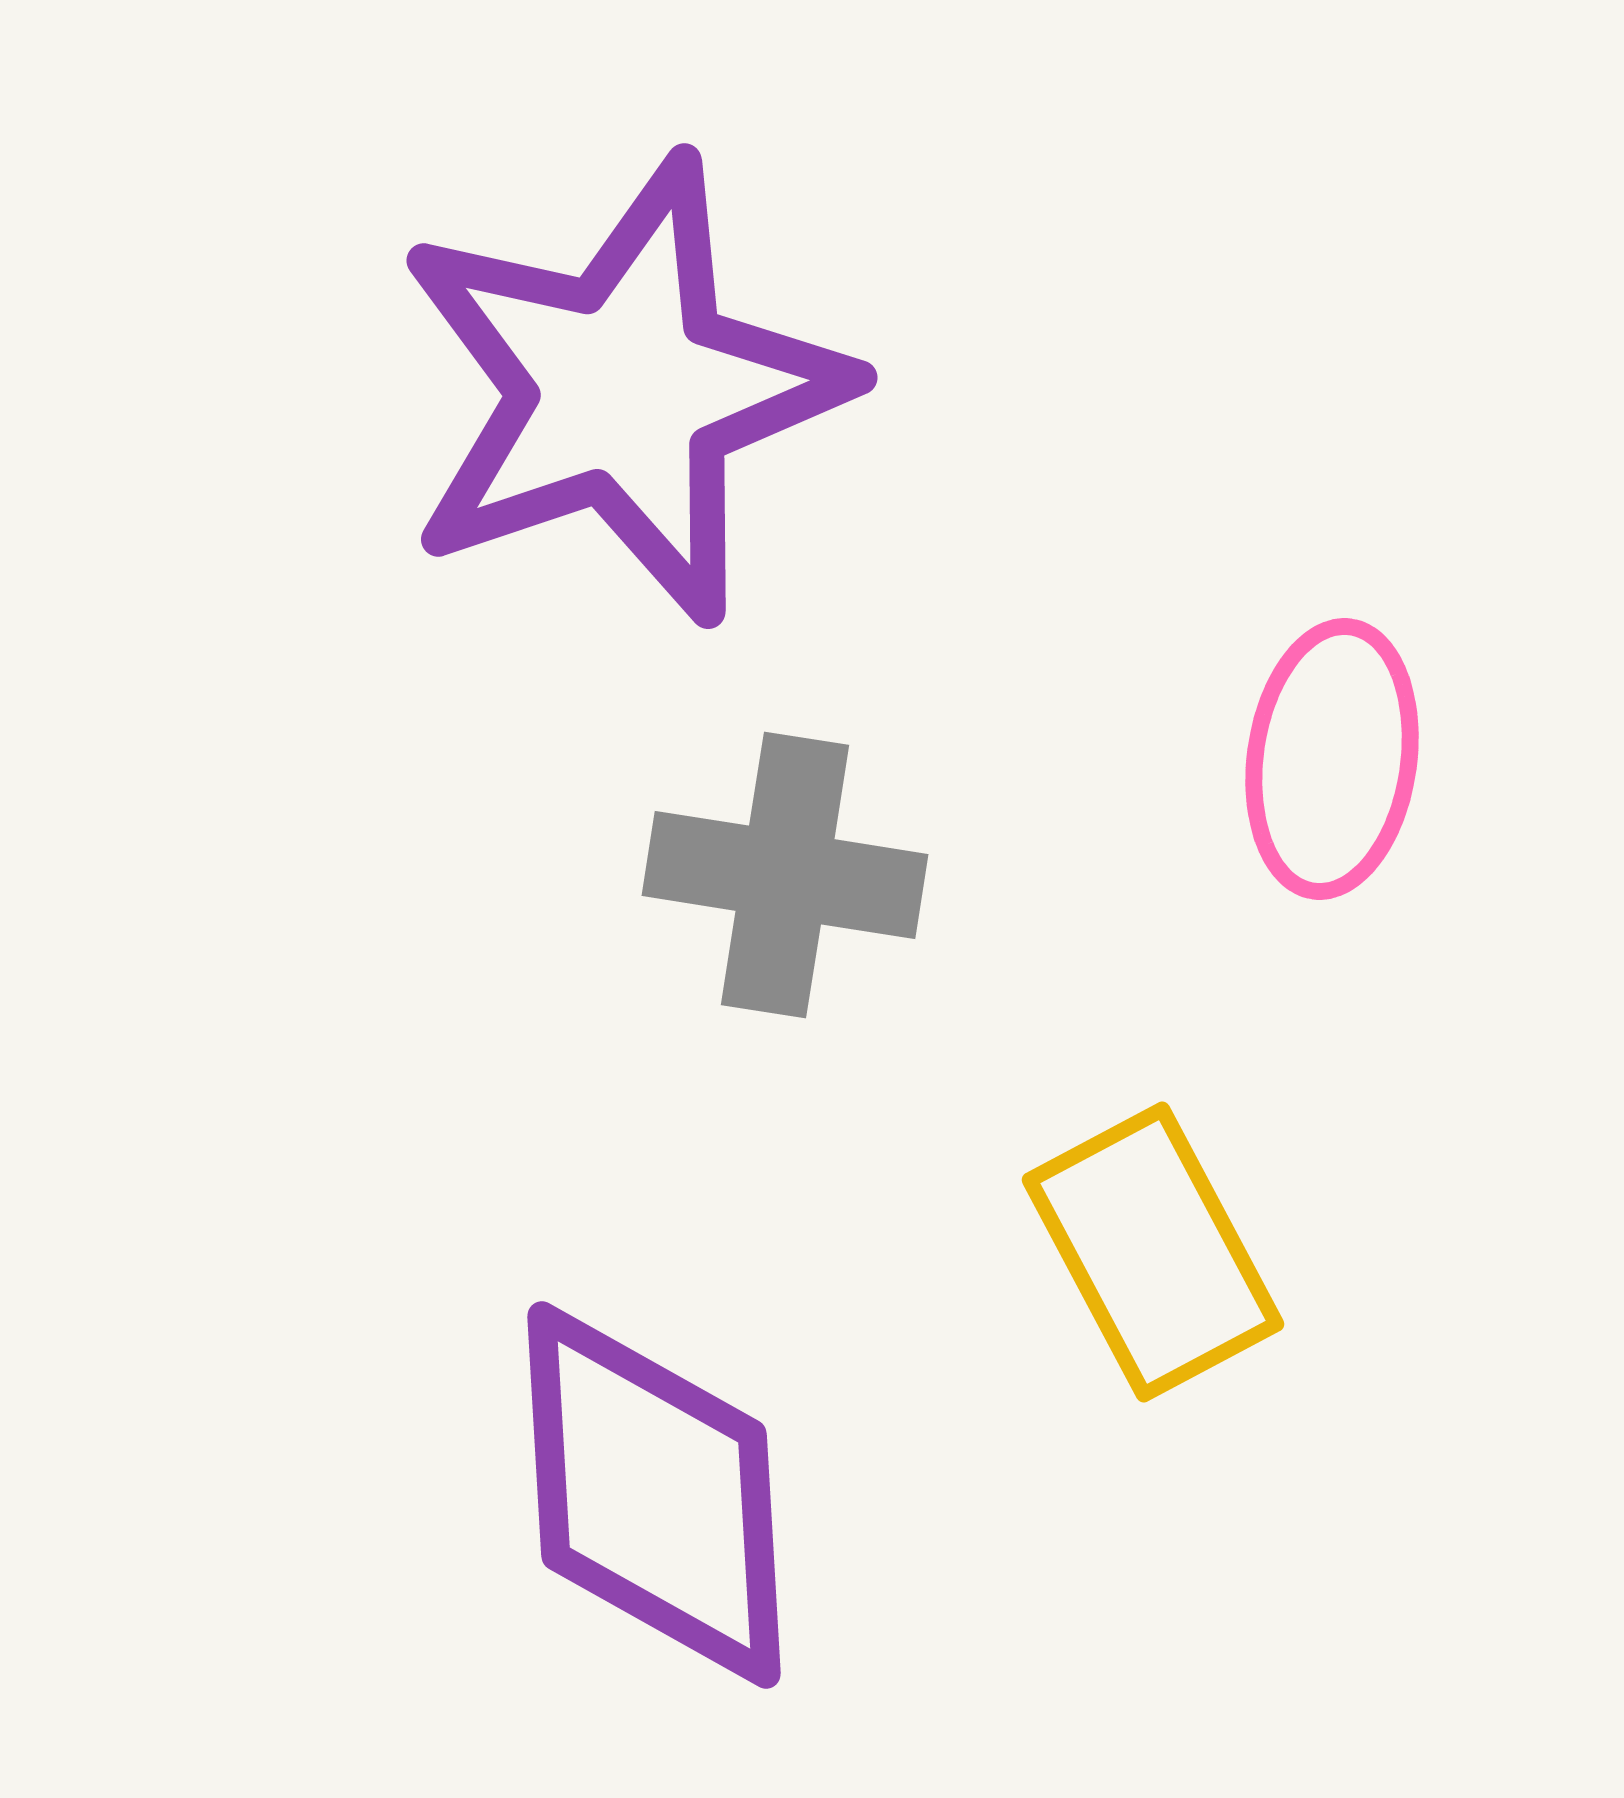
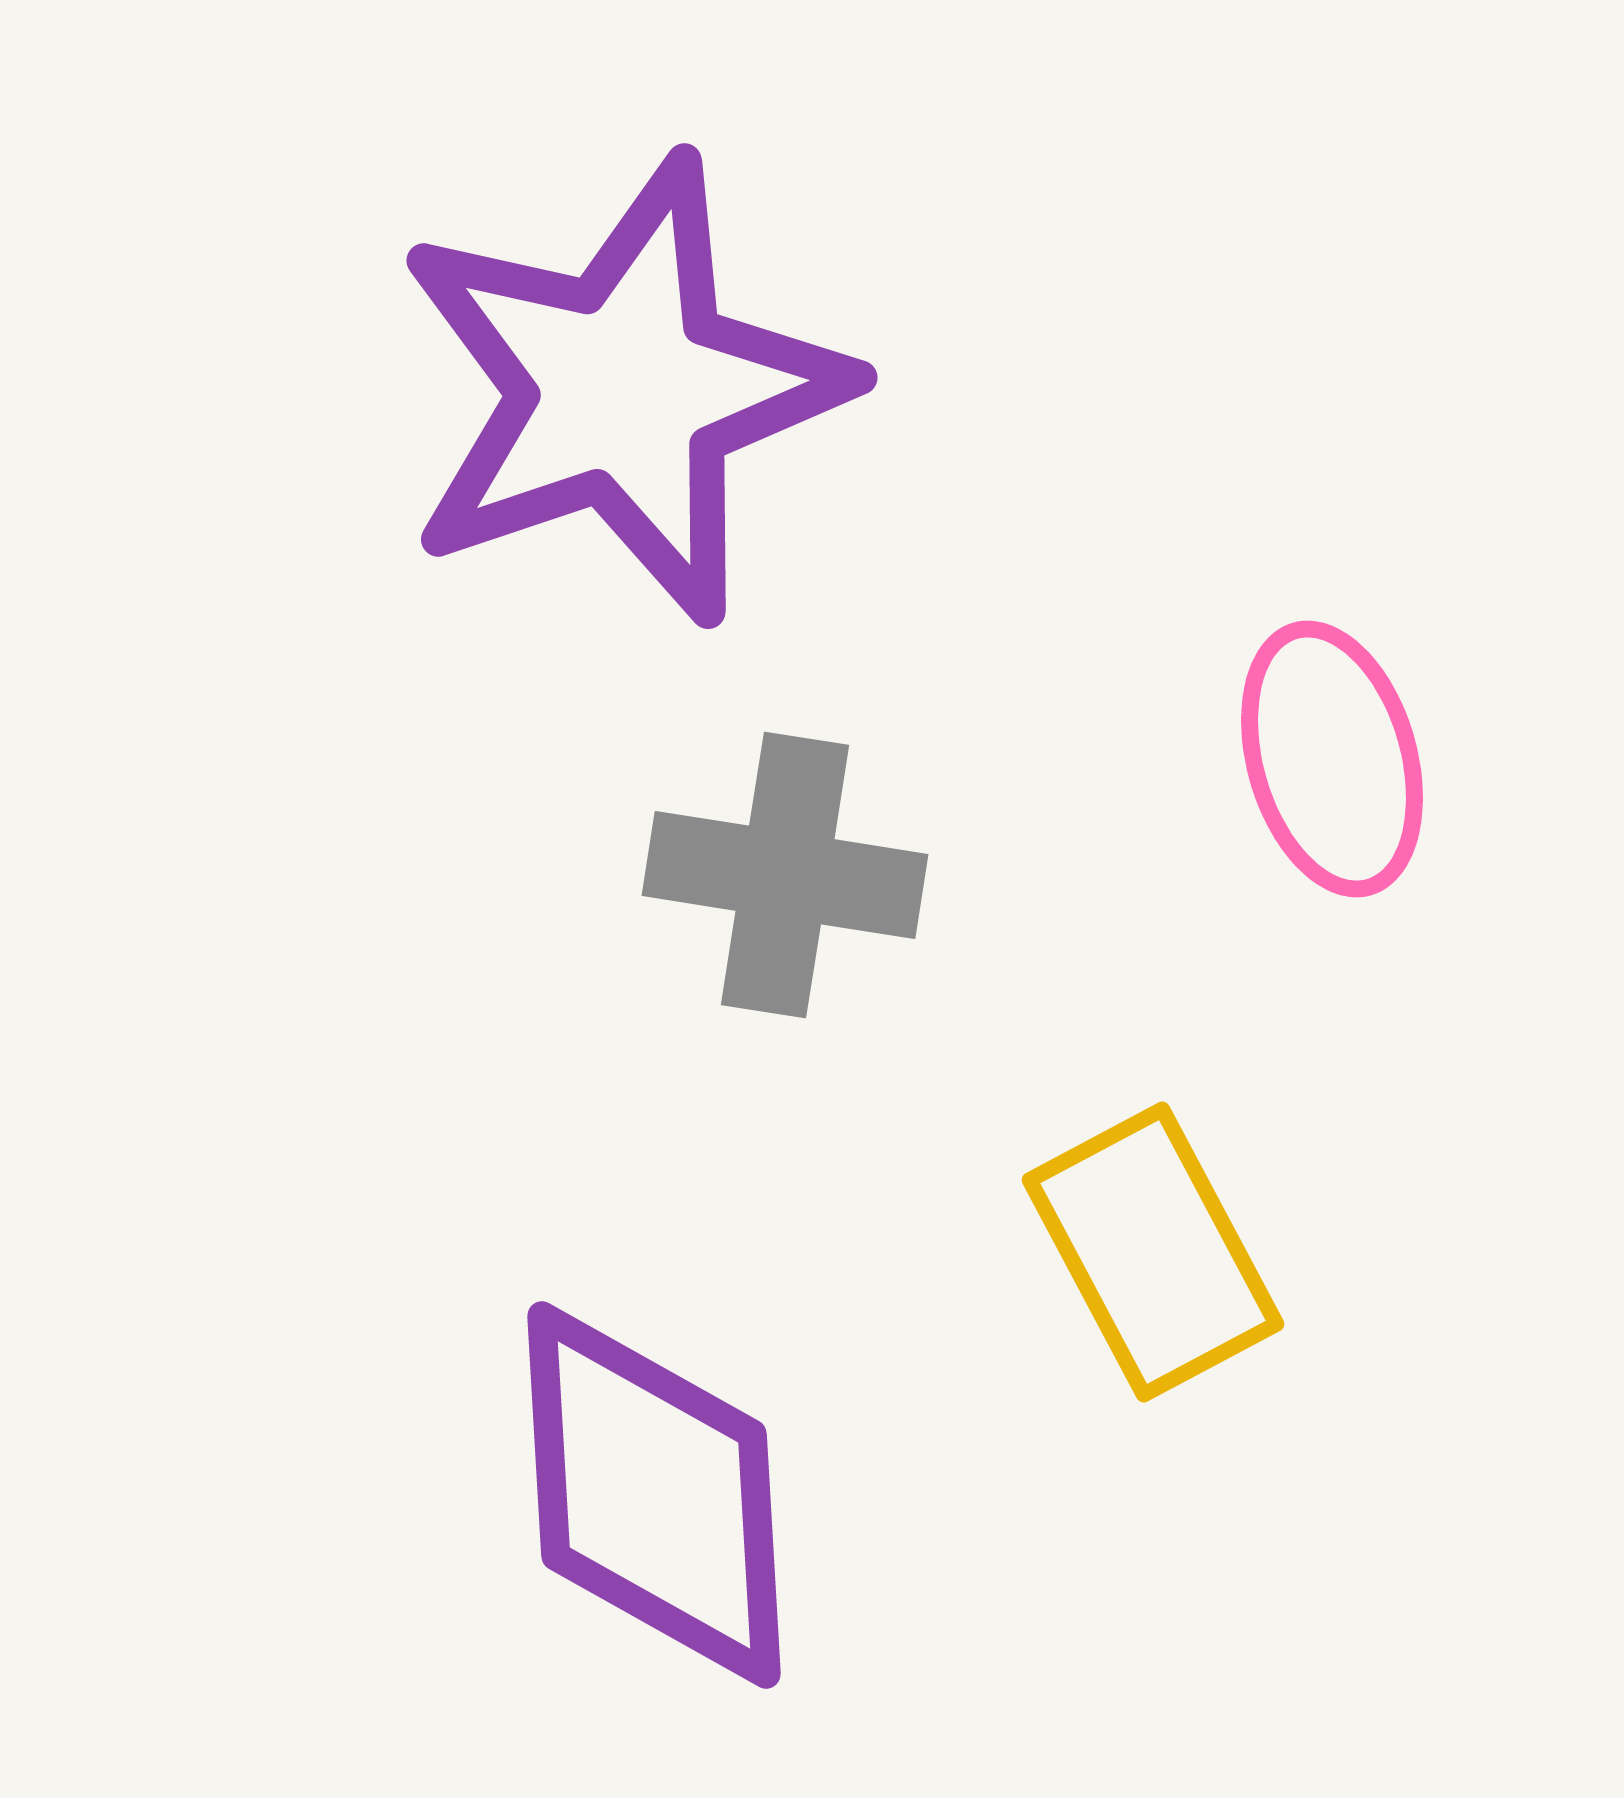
pink ellipse: rotated 24 degrees counterclockwise
